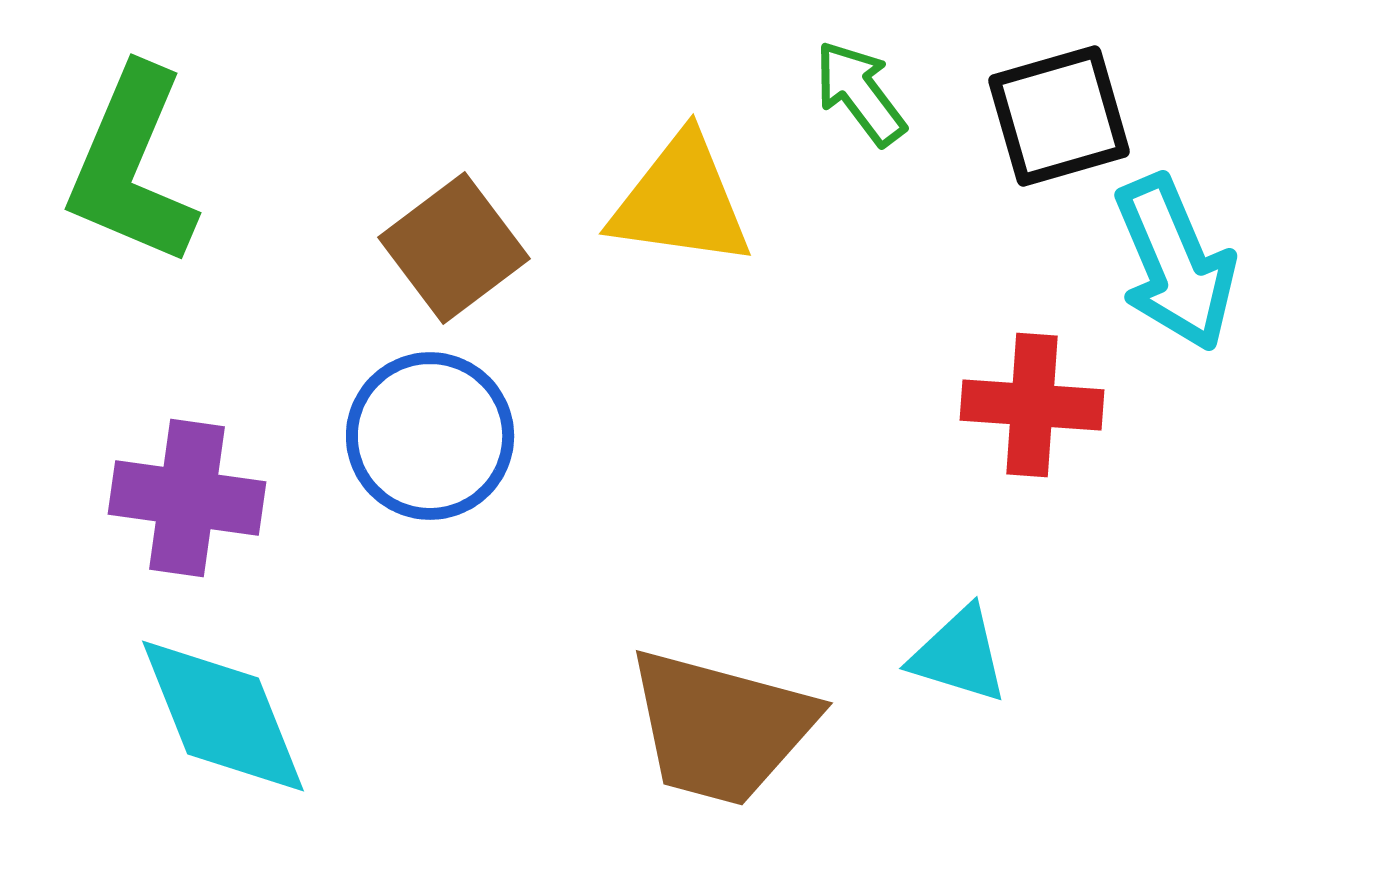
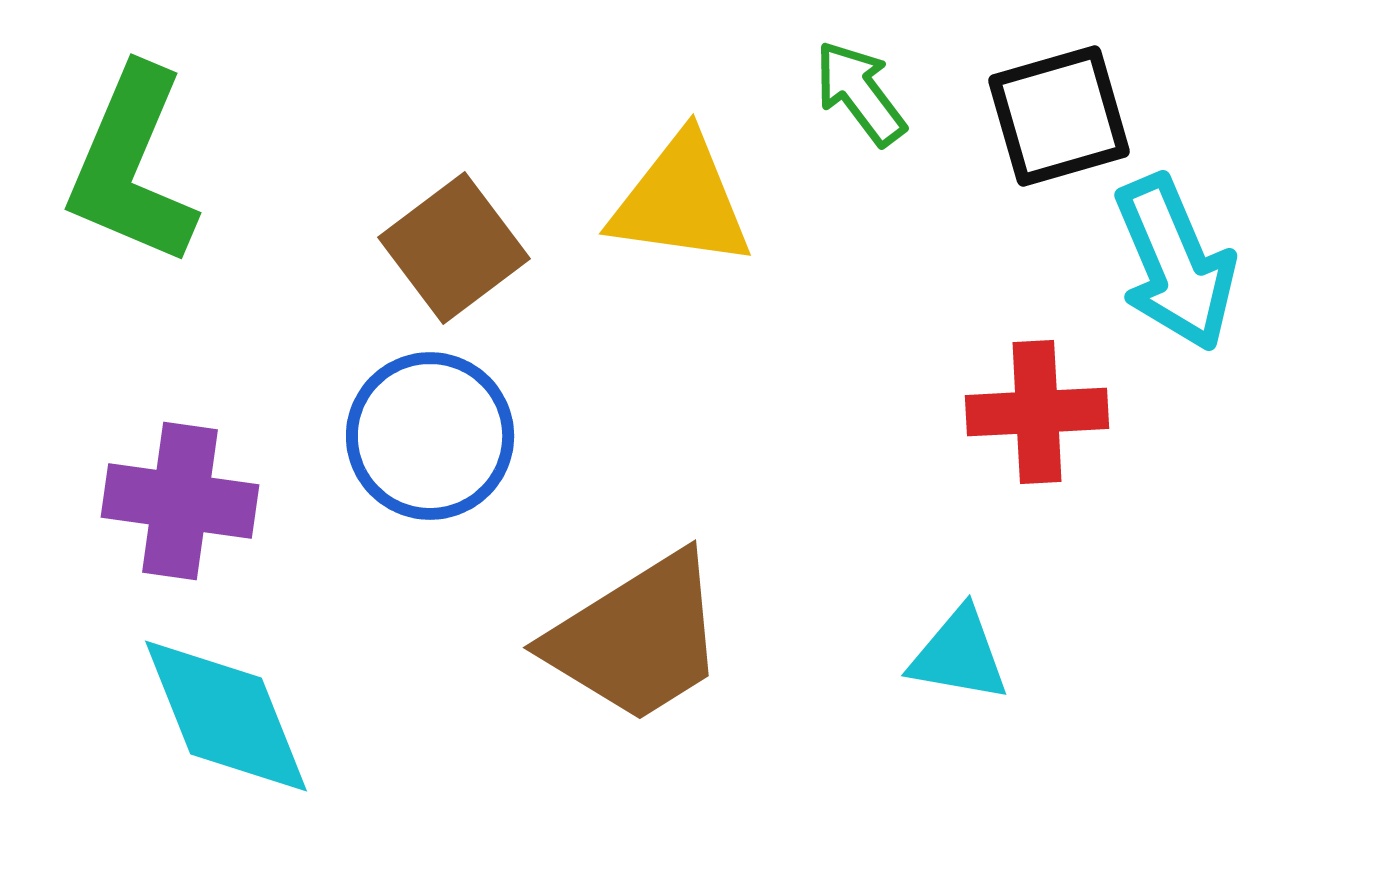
red cross: moved 5 px right, 7 px down; rotated 7 degrees counterclockwise
purple cross: moved 7 px left, 3 px down
cyan triangle: rotated 7 degrees counterclockwise
cyan diamond: moved 3 px right
brown trapezoid: moved 84 px left, 89 px up; rotated 47 degrees counterclockwise
